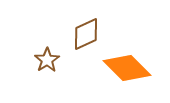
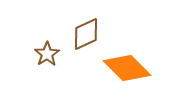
brown star: moved 6 px up
